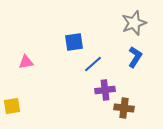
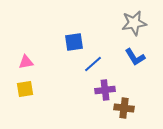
gray star: rotated 10 degrees clockwise
blue L-shape: rotated 115 degrees clockwise
yellow square: moved 13 px right, 17 px up
